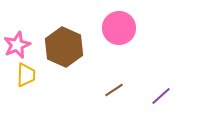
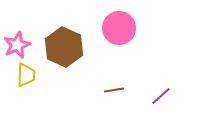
brown line: rotated 24 degrees clockwise
